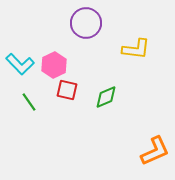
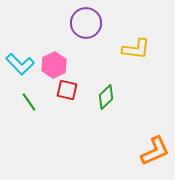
green diamond: rotated 20 degrees counterclockwise
